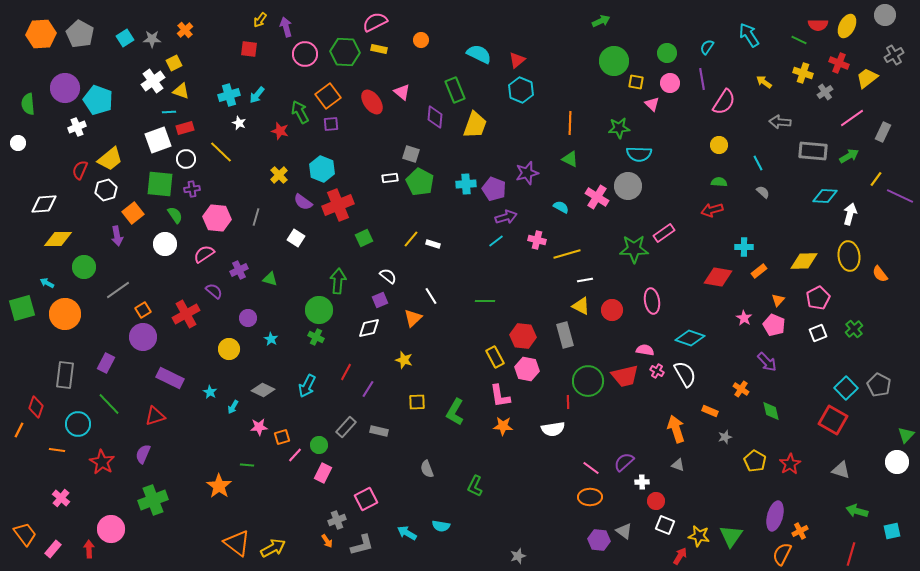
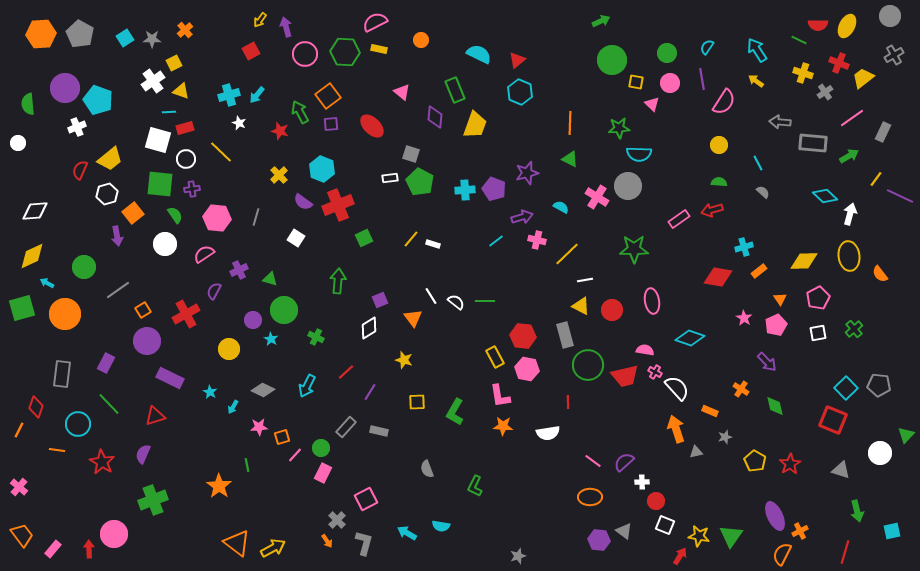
gray circle at (885, 15): moved 5 px right, 1 px down
cyan arrow at (749, 35): moved 8 px right, 15 px down
red square at (249, 49): moved 2 px right, 2 px down; rotated 36 degrees counterclockwise
green circle at (614, 61): moved 2 px left, 1 px up
yellow trapezoid at (867, 78): moved 4 px left
yellow arrow at (764, 82): moved 8 px left, 1 px up
cyan hexagon at (521, 90): moved 1 px left, 2 px down
red ellipse at (372, 102): moved 24 px down; rotated 10 degrees counterclockwise
white square at (158, 140): rotated 36 degrees clockwise
gray rectangle at (813, 151): moved 8 px up
cyan cross at (466, 184): moved 1 px left, 6 px down
white hexagon at (106, 190): moved 1 px right, 4 px down
cyan diamond at (825, 196): rotated 40 degrees clockwise
white diamond at (44, 204): moved 9 px left, 7 px down
purple arrow at (506, 217): moved 16 px right
pink rectangle at (664, 233): moved 15 px right, 14 px up
yellow diamond at (58, 239): moved 26 px left, 17 px down; rotated 24 degrees counterclockwise
cyan cross at (744, 247): rotated 18 degrees counterclockwise
yellow line at (567, 254): rotated 28 degrees counterclockwise
white semicircle at (388, 276): moved 68 px right, 26 px down
purple semicircle at (214, 291): rotated 102 degrees counterclockwise
orange triangle at (778, 300): moved 2 px right, 1 px up; rotated 16 degrees counterclockwise
green circle at (319, 310): moved 35 px left
purple circle at (248, 318): moved 5 px right, 2 px down
orange triangle at (413, 318): rotated 24 degrees counterclockwise
pink pentagon at (774, 325): moved 2 px right; rotated 25 degrees clockwise
white diamond at (369, 328): rotated 20 degrees counterclockwise
white square at (818, 333): rotated 12 degrees clockwise
purple circle at (143, 337): moved 4 px right, 4 px down
pink cross at (657, 371): moved 2 px left, 1 px down
red line at (346, 372): rotated 18 degrees clockwise
white semicircle at (685, 374): moved 8 px left, 14 px down; rotated 12 degrees counterclockwise
gray rectangle at (65, 375): moved 3 px left, 1 px up
green circle at (588, 381): moved 16 px up
gray pentagon at (879, 385): rotated 20 degrees counterclockwise
purple line at (368, 389): moved 2 px right, 3 px down
green diamond at (771, 411): moved 4 px right, 5 px up
red square at (833, 420): rotated 8 degrees counterclockwise
white semicircle at (553, 429): moved 5 px left, 4 px down
green circle at (319, 445): moved 2 px right, 3 px down
white circle at (897, 462): moved 17 px left, 9 px up
green line at (247, 465): rotated 72 degrees clockwise
gray triangle at (678, 465): moved 18 px right, 13 px up; rotated 32 degrees counterclockwise
pink line at (591, 468): moved 2 px right, 7 px up
pink cross at (61, 498): moved 42 px left, 11 px up
green arrow at (857, 511): rotated 120 degrees counterclockwise
purple ellipse at (775, 516): rotated 40 degrees counterclockwise
gray cross at (337, 520): rotated 24 degrees counterclockwise
pink circle at (111, 529): moved 3 px right, 5 px down
orange trapezoid at (25, 534): moved 3 px left, 1 px down
gray L-shape at (362, 545): moved 2 px right, 2 px up; rotated 60 degrees counterclockwise
red line at (851, 554): moved 6 px left, 2 px up
